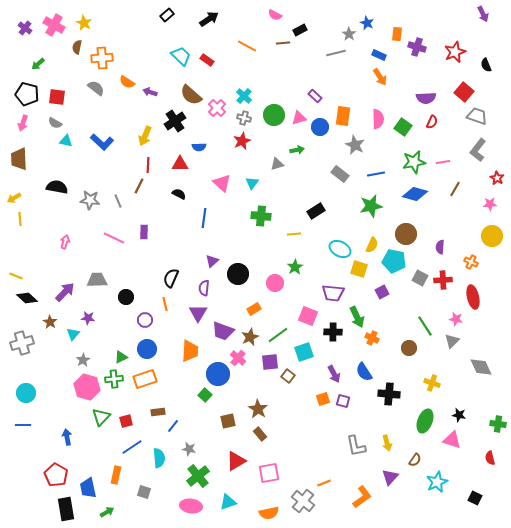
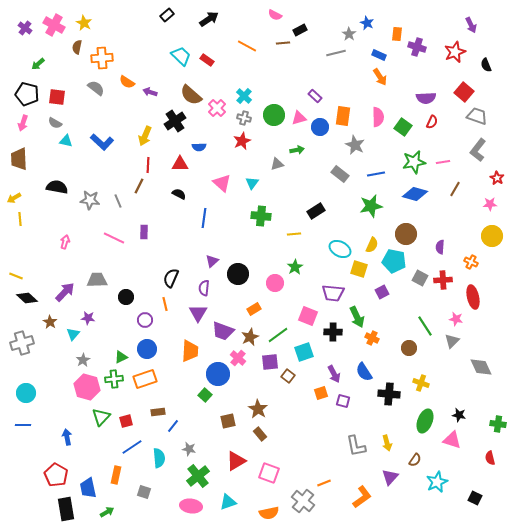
purple arrow at (483, 14): moved 12 px left, 11 px down
pink semicircle at (378, 119): moved 2 px up
yellow cross at (432, 383): moved 11 px left
orange square at (323, 399): moved 2 px left, 6 px up
pink square at (269, 473): rotated 30 degrees clockwise
